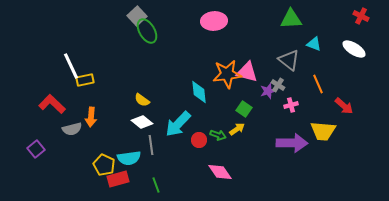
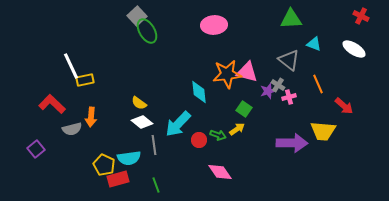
pink ellipse: moved 4 px down
yellow semicircle: moved 3 px left, 3 px down
pink cross: moved 2 px left, 8 px up
gray line: moved 3 px right
